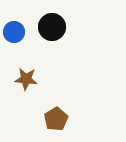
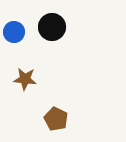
brown star: moved 1 px left
brown pentagon: rotated 15 degrees counterclockwise
